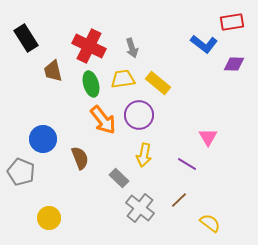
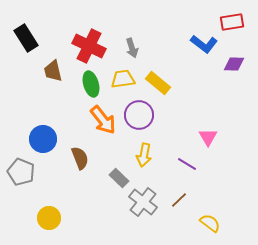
gray cross: moved 3 px right, 6 px up
